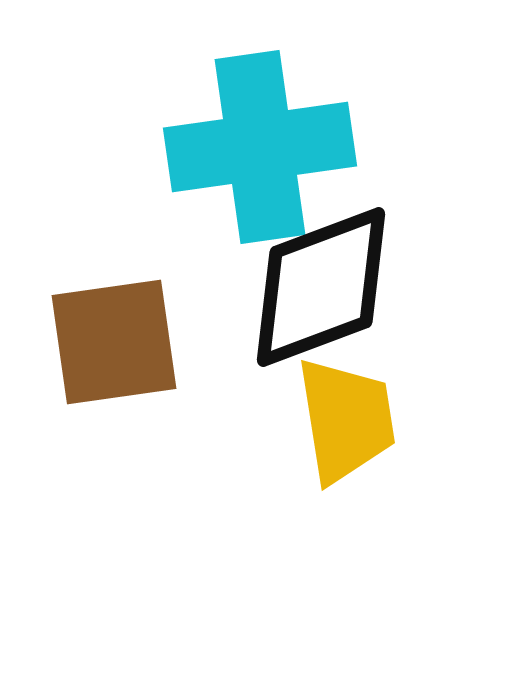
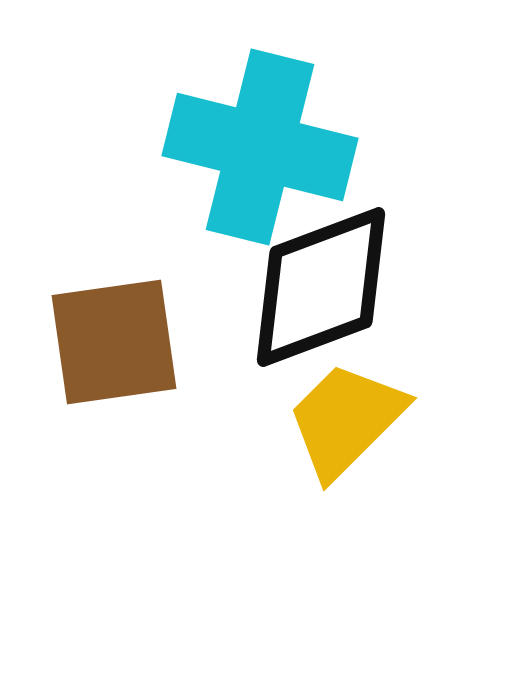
cyan cross: rotated 22 degrees clockwise
yellow trapezoid: rotated 126 degrees counterclockwise
